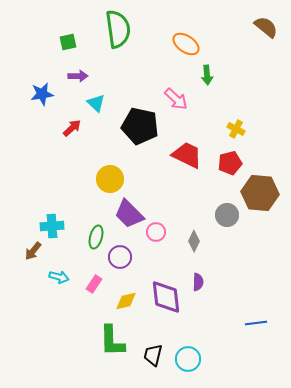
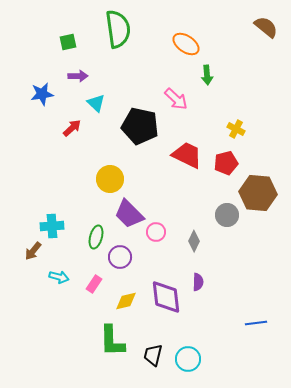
red pentagon: moved 4 px left
brown hexagon: moved 2 px left
